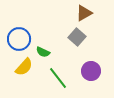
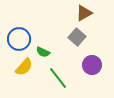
purple circle: moved 1 px right, 6 px up
